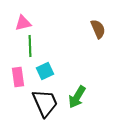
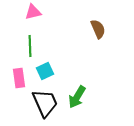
pink triangle: moved 10 px right, 11 px up
pink rectangle: moved 1 px right, 1 px down
